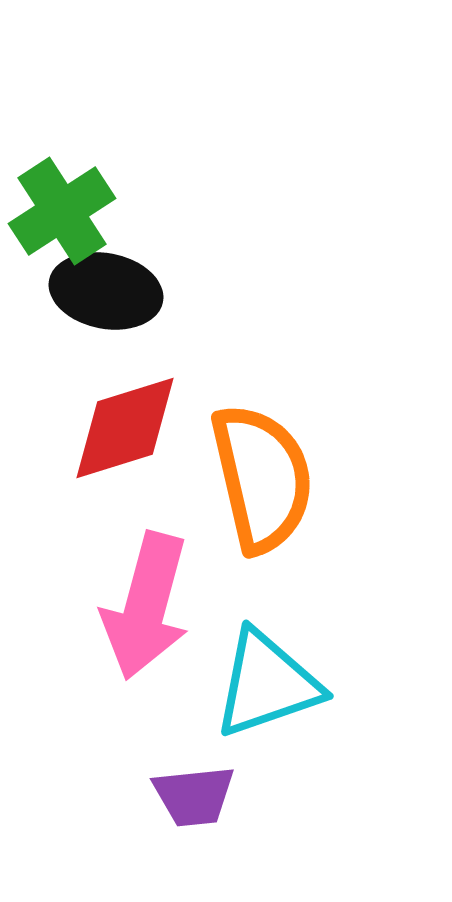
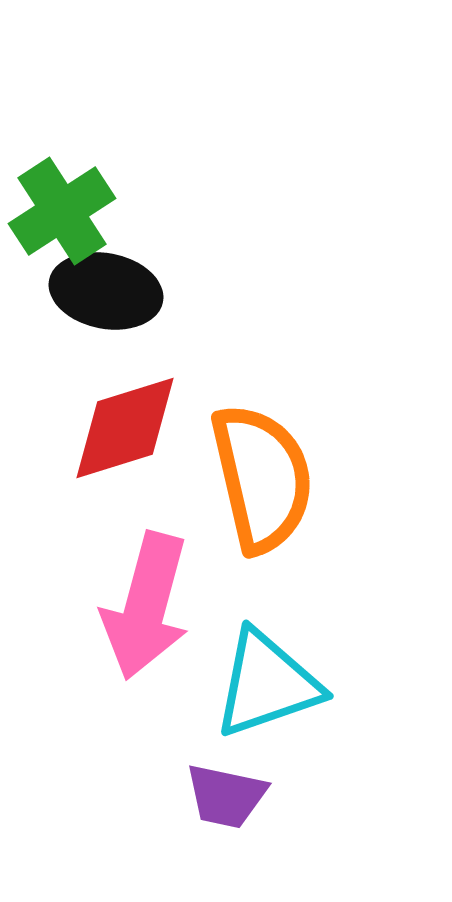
purple trapezoid: moved 32 px right; rotated 18 degrees clockwise
